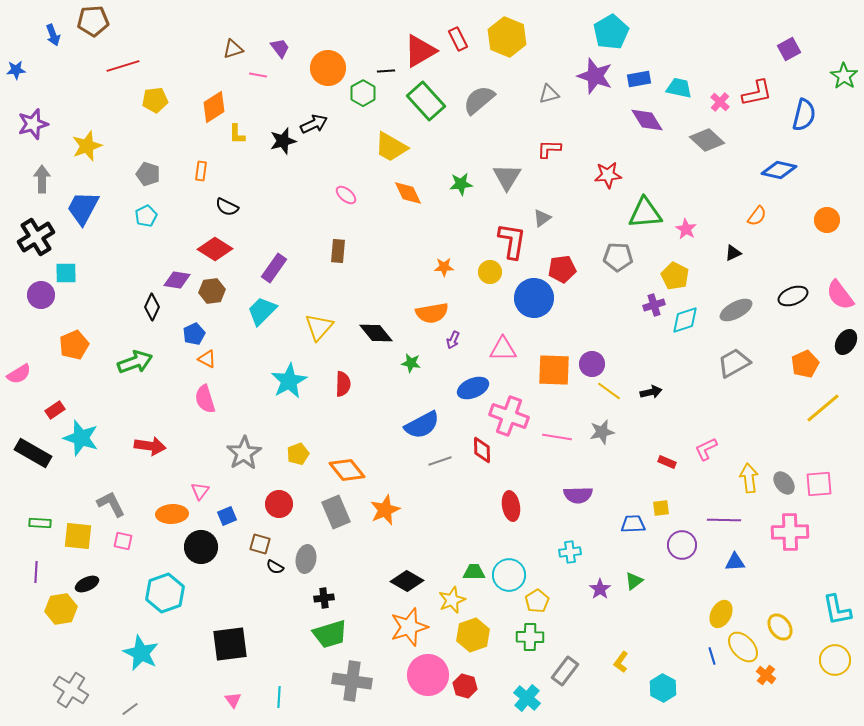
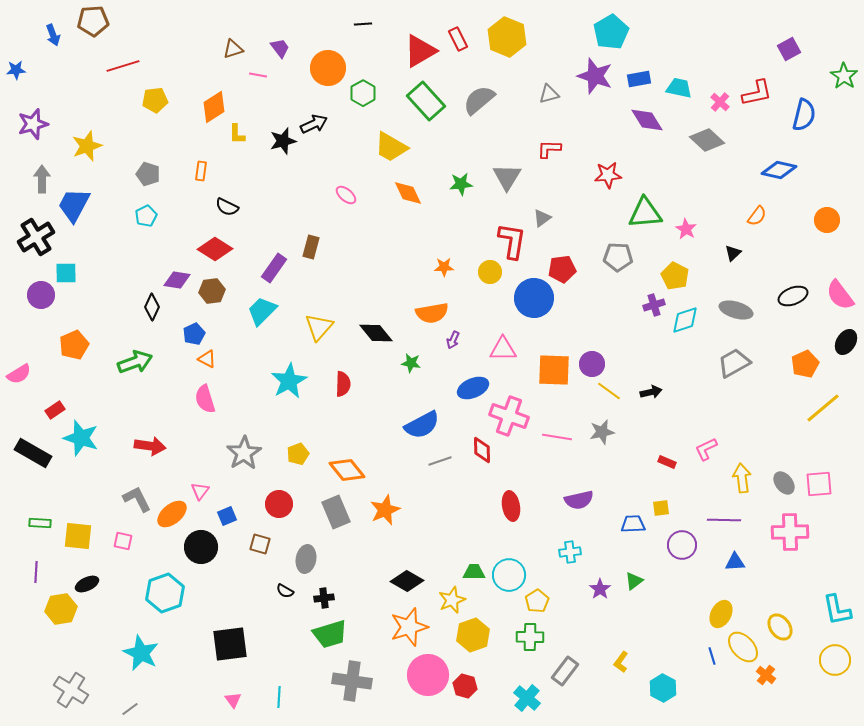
black line at (386, 71): moved 23 px left, 47 px up
blue trapezoid at (83, 208): moved 9 px left, 3 px up
brown rectangle at (338, 251): moved 27 px left, 4 px up; rotated 10 degrees clockwise
black triangle at (733, 253): rotated 18 degrees counterclockwise
gray ellipse at (736, 310): rotated 44 degrees clockwise
yellow arrow at (749, 478): moved 7 px left
purple semicircle at (578, 495): moved 1 px right, 5 px down; rotated 12 degrees counterclockwise
gray L-shape at (111, 504): moved 26 px right, 5 px up
orange ellipse at (172, 514): rotated 36 degrees counterclockwise
black semicircle at (275, 567): moved 10 px right, 24 px down
